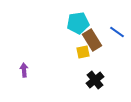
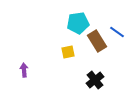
brown rectangle: moved 5 px right, 1 px down
yellow square: moved 15 px left
